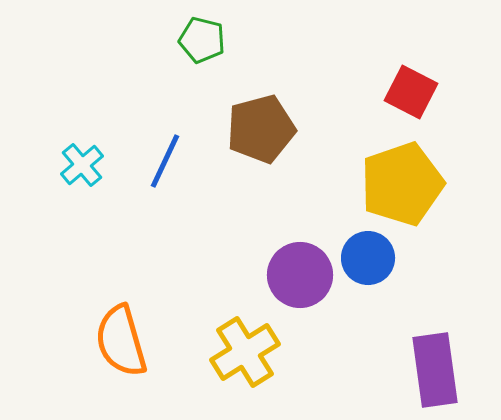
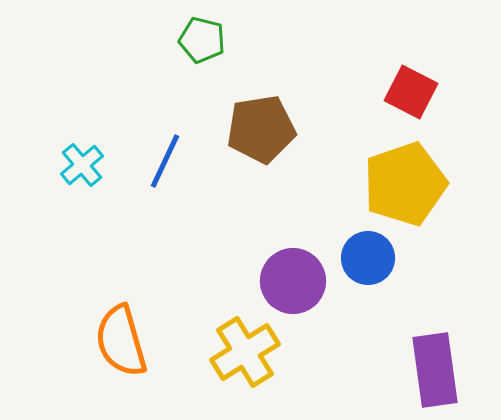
brown pentagon: rotated 6 degrees clockwise
yellow pentagon: moved 3 px right
purple circle: moved 7 px left, 6 px down
